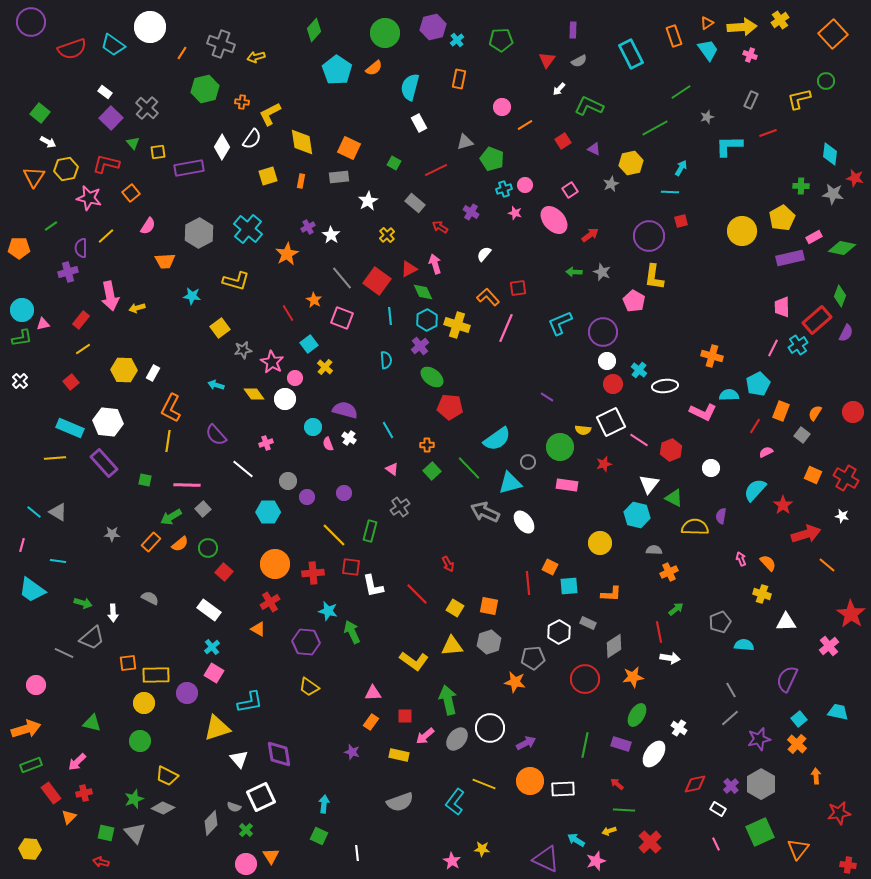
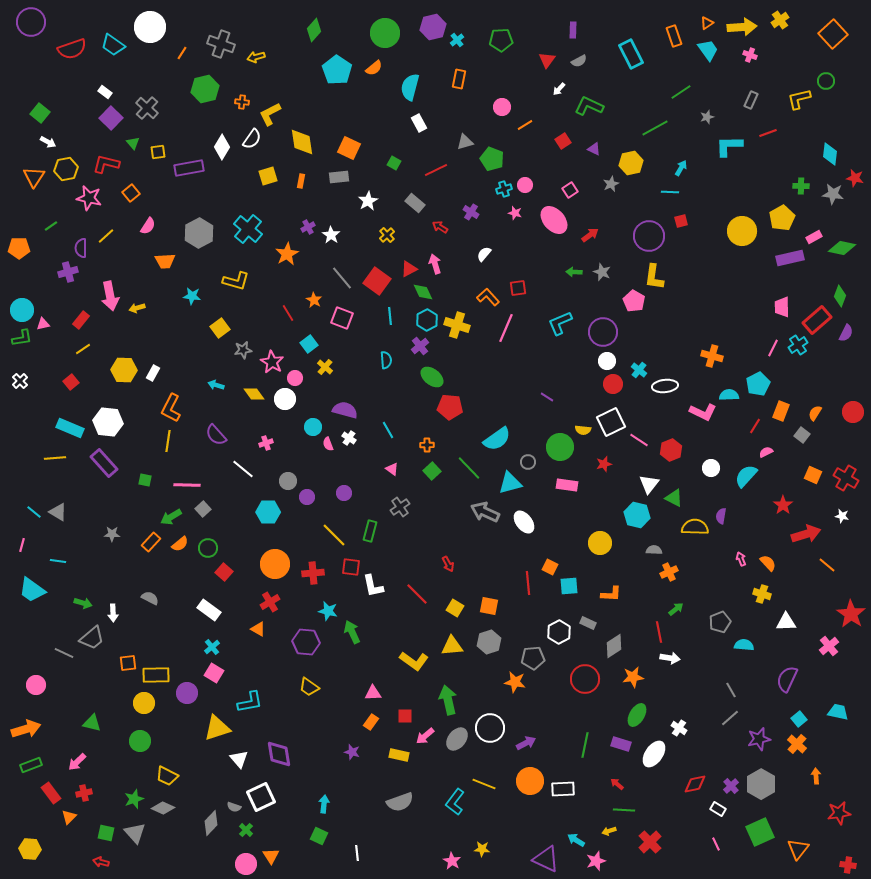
cyan semicircle at (755, 490): moved 9 px left, 14 px up
